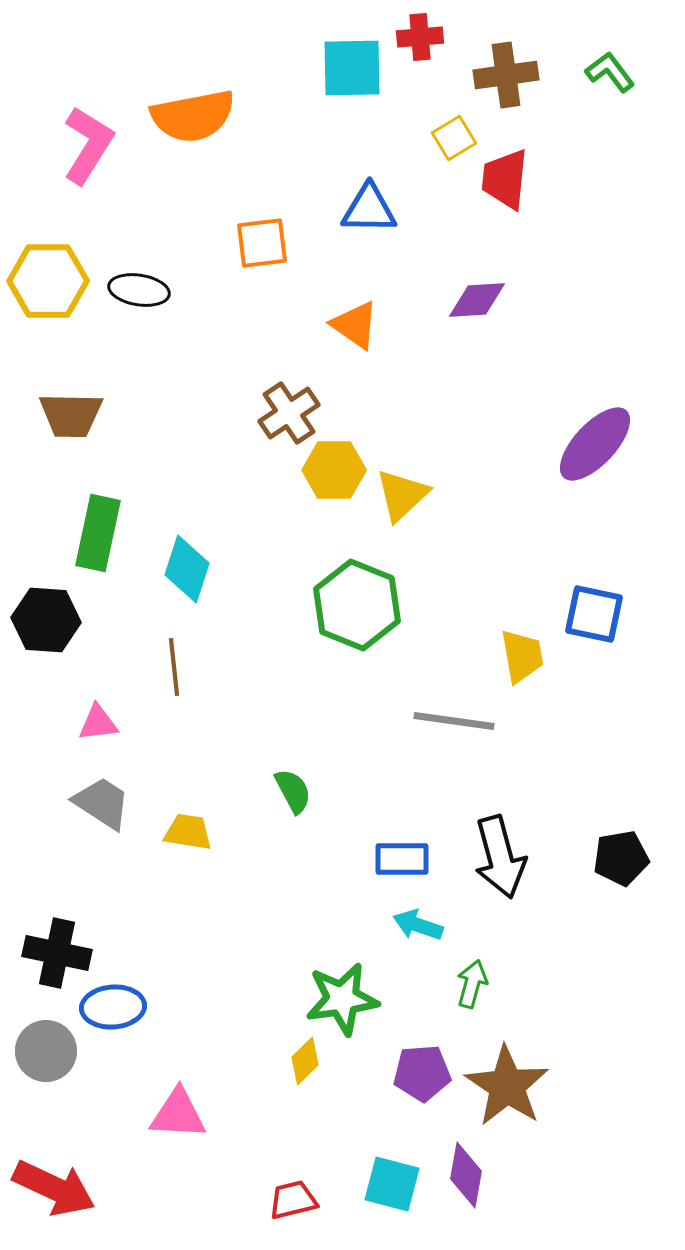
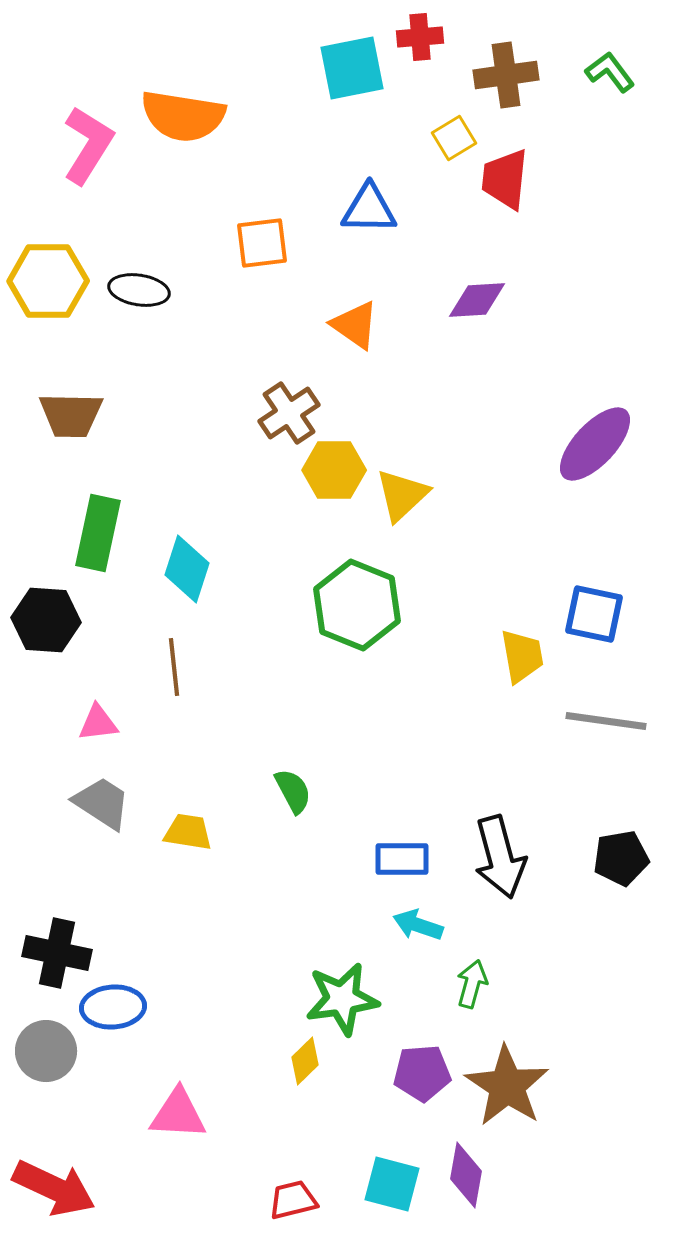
cyan square at (352, 68): rotated 10 degrees counterclockwise
orange semicircle at (193, 116): moved 10 px left; rotated 20 degrees clockwise
gray line at (454, 721): moved 152 px right
